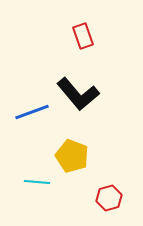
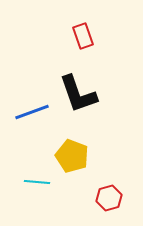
black L-shape: rotated 21 degrees clockwise
